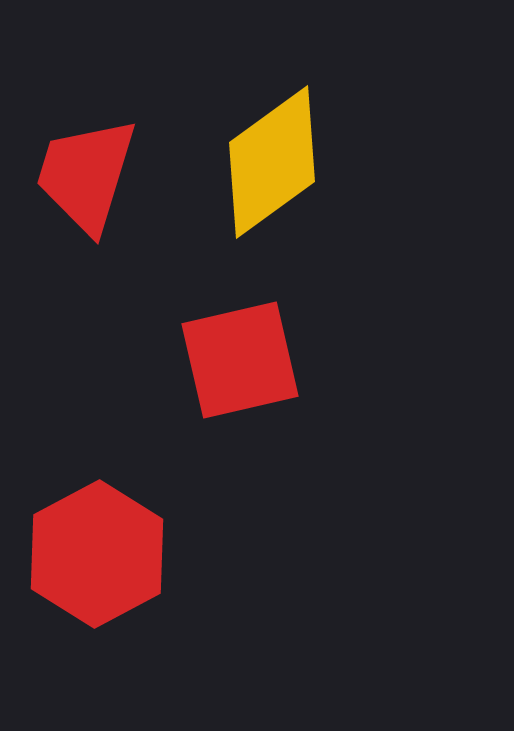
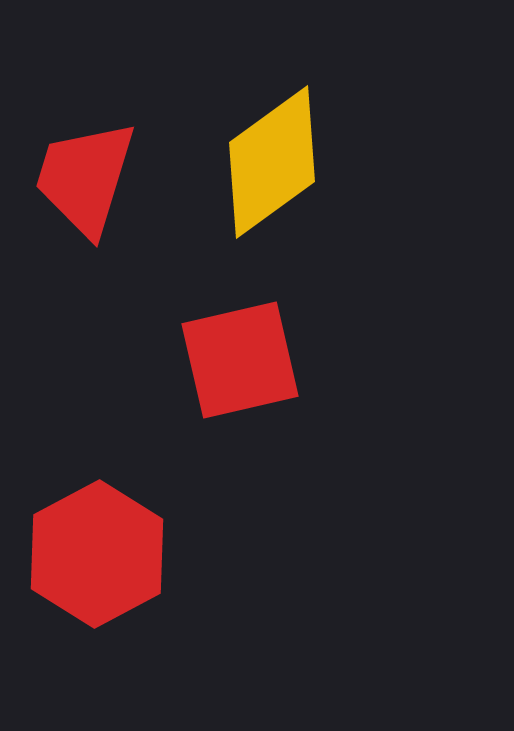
red trapezoid: moved 1 px left, 3 px down
